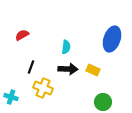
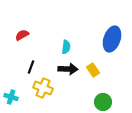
yellow rectangle: rotated 32 degrees clockwise
